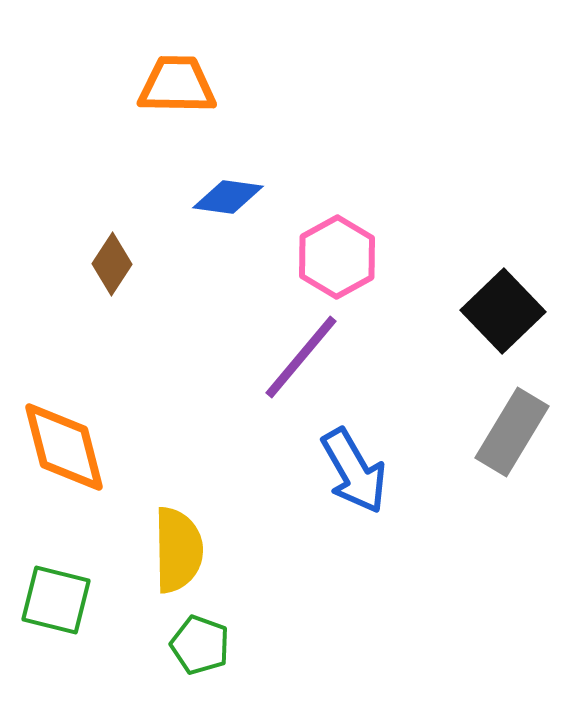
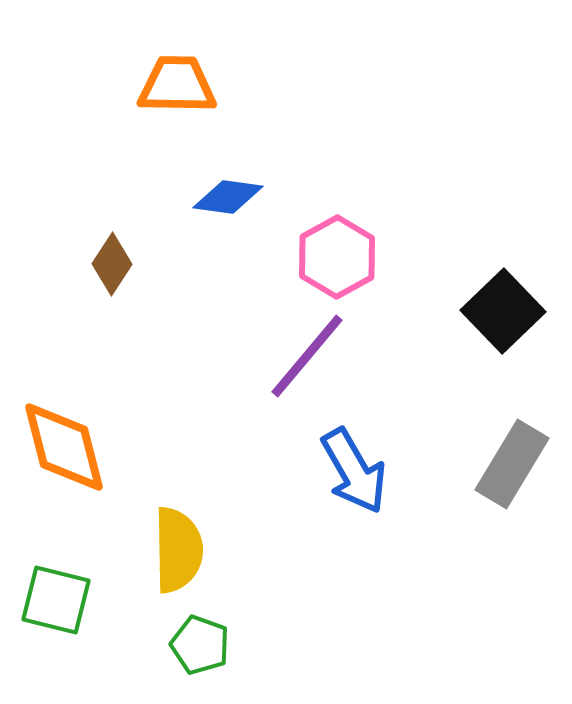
purple line: moved 6 px right, 1 px up
gray rectangle: moved 32 px down
